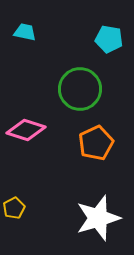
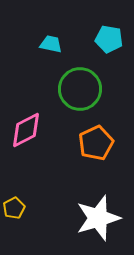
cyan trapezoid: moved 26 px right, 12 px down
pink diamond: rotated 45 degrees counterclockwise
